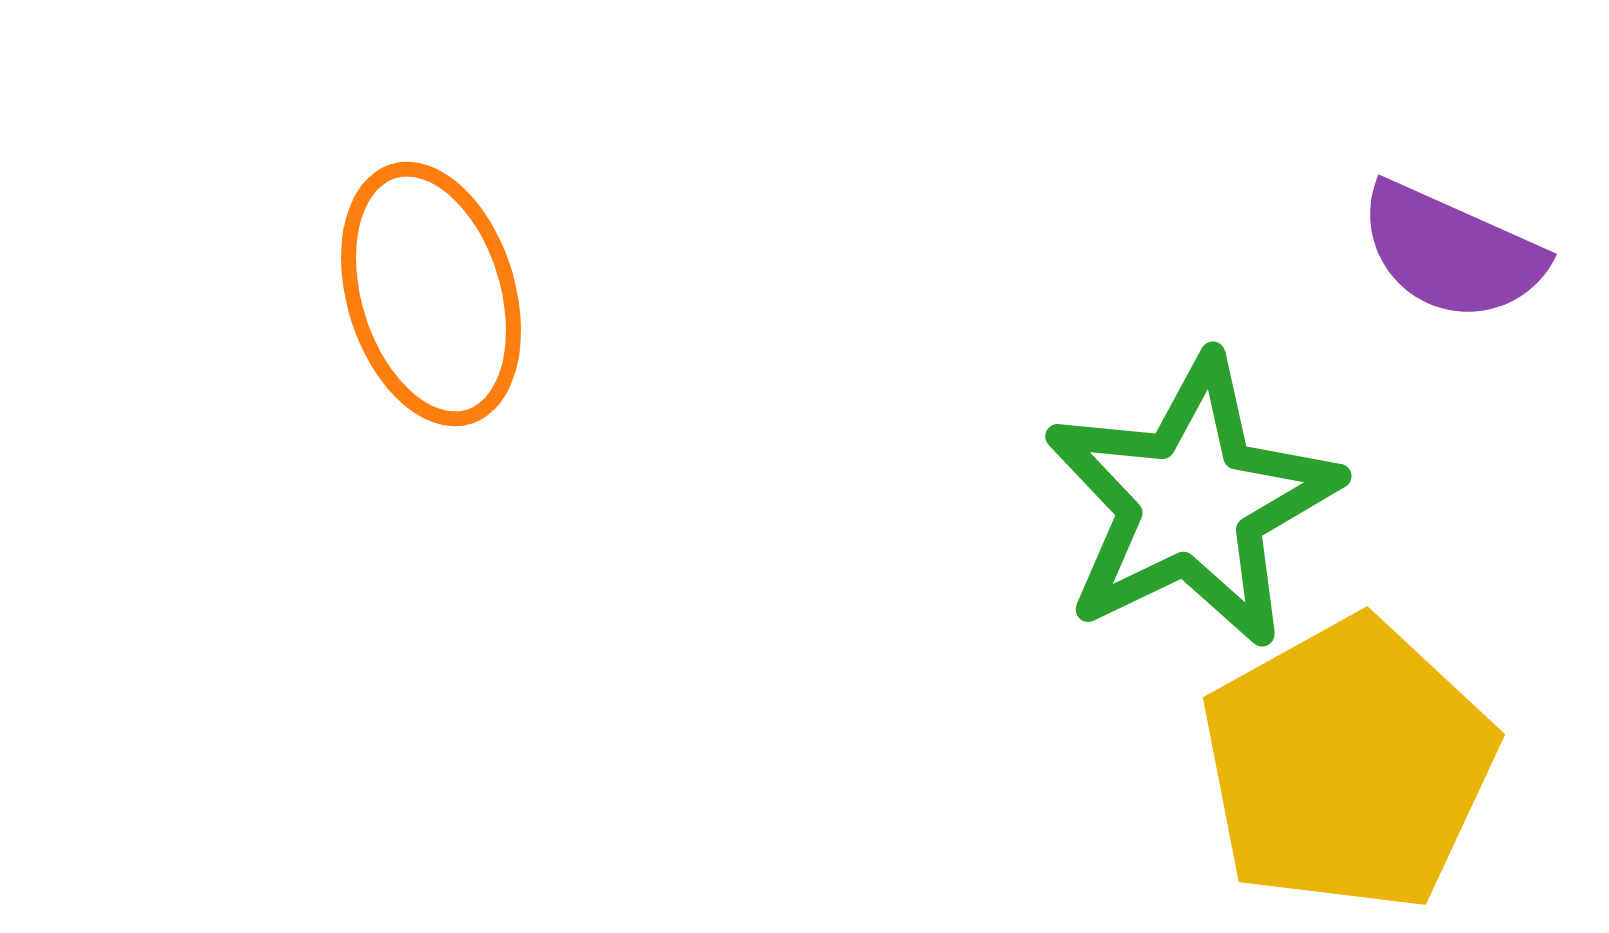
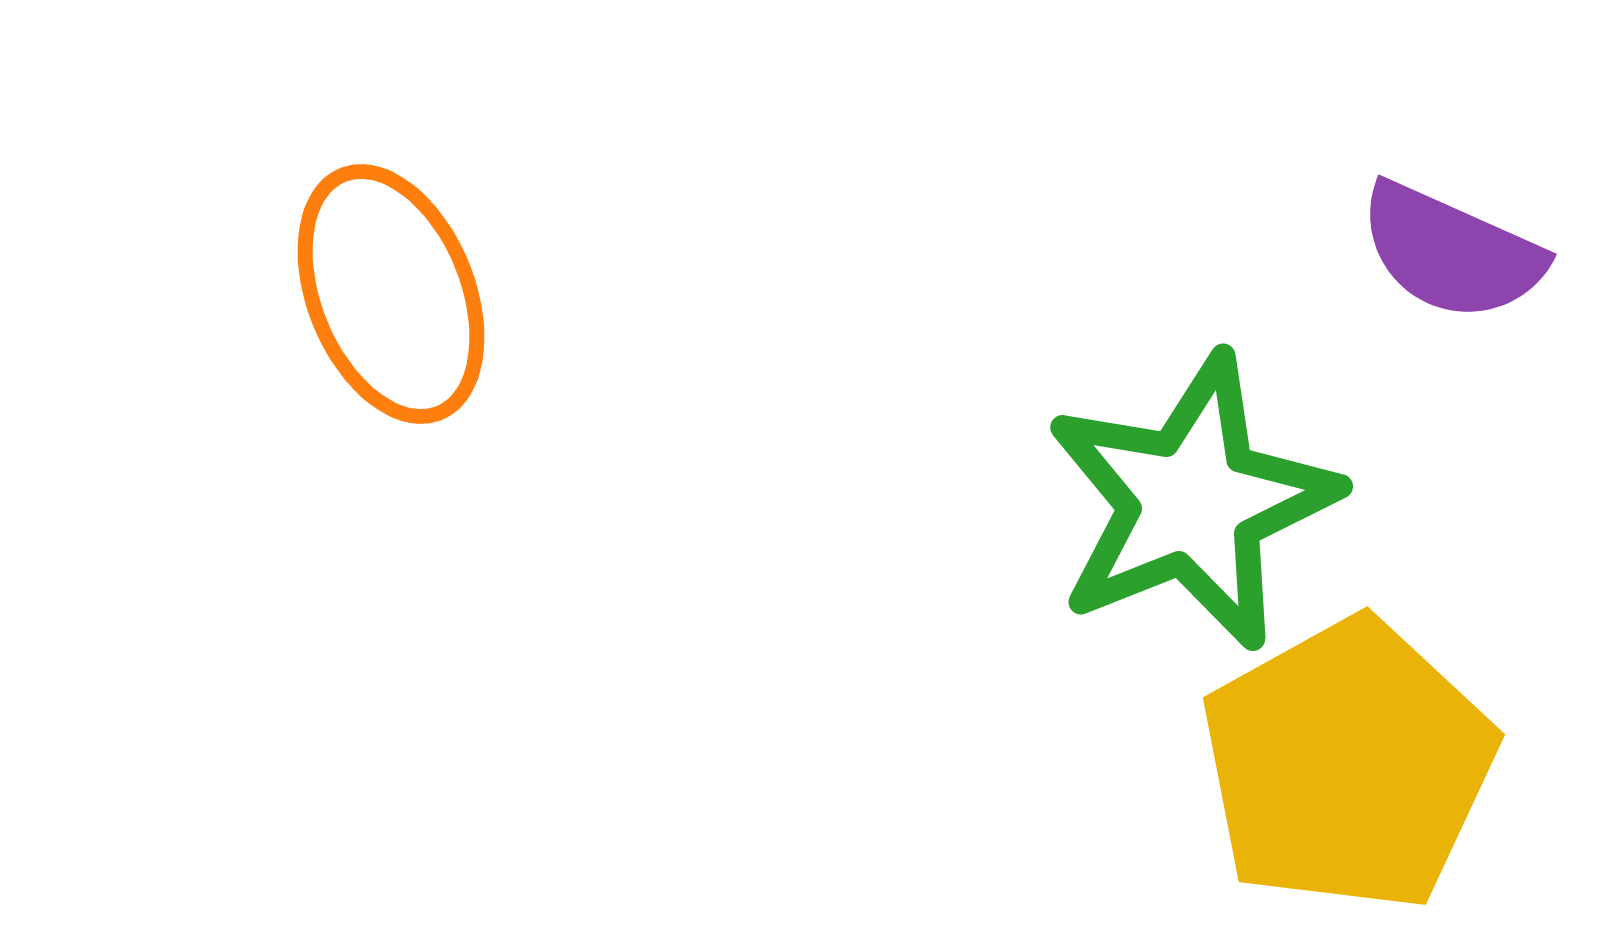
orange ellipse: moved 40 px left; rotated 5 degrees counterclockwise
green star: rotated 4 degrees clockwise
